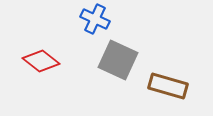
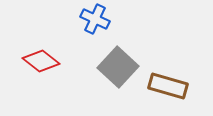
gray square: moved 7 px down; rotated 18 degrees clockwise
